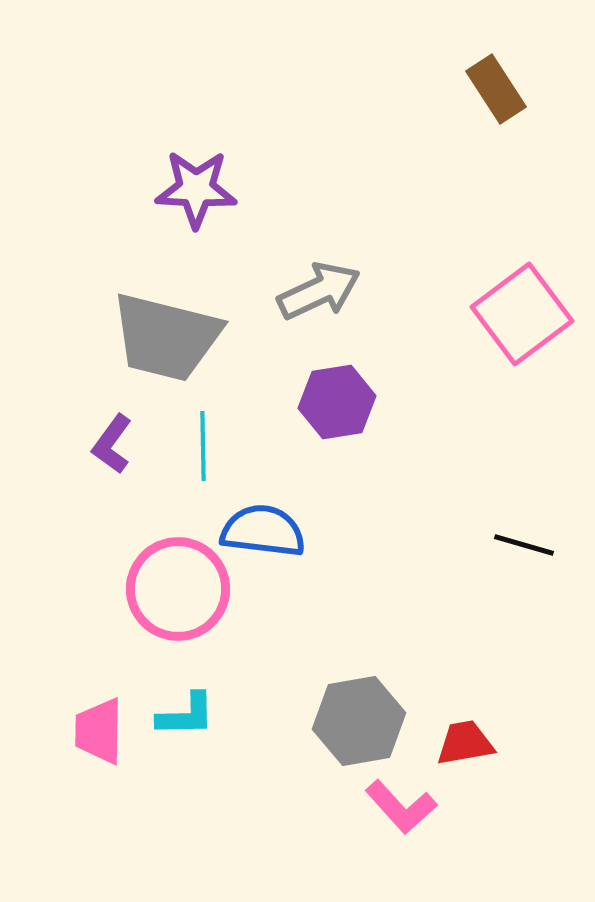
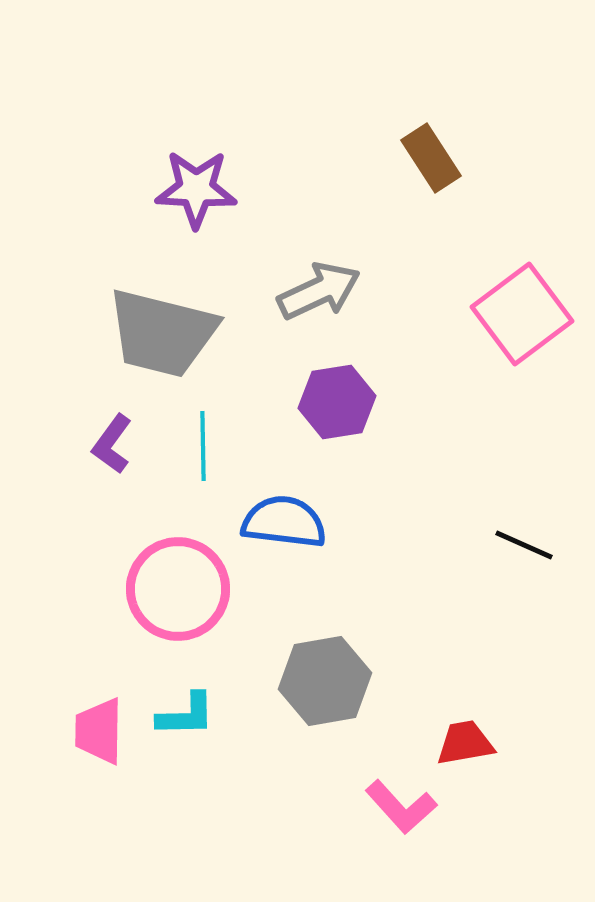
brown rectangle: moved 65 px left, 69 px down
gray trapezoid: moved 4 px left, 4 px up
blue semicircle: moved 21 px right, 9 px up
black line: rotated 8 degrees clockwise
gray hexagon: moved 34 px left, 40 px up
